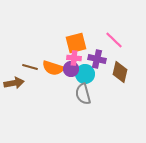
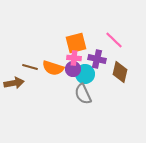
purple circle: moved 2 px right
gray semicircle: rotated 10 degrees counterclockwise
